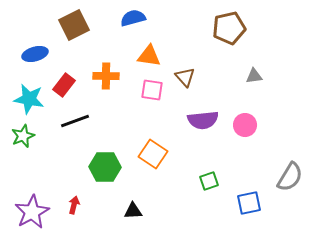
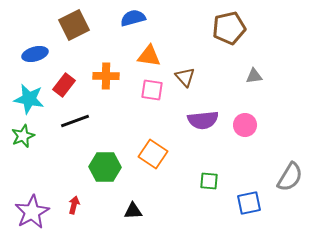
green square: rotated 24 degrees clockwise
